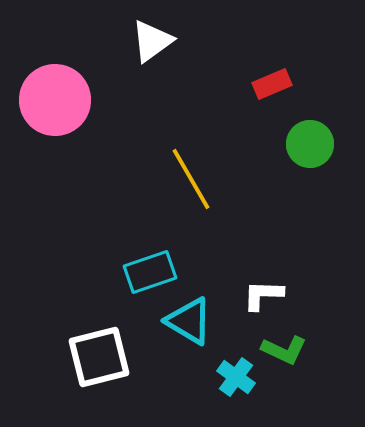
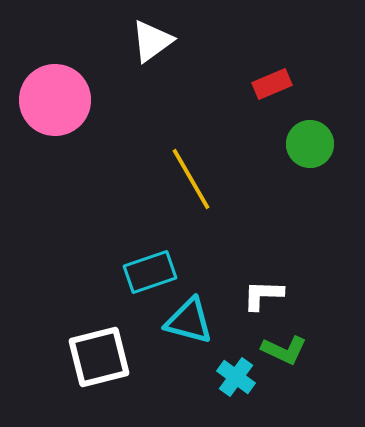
cyan triangle: rotated 16 degrees counterclockwise
